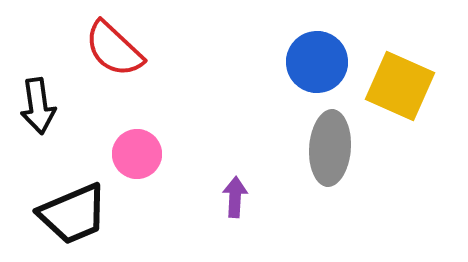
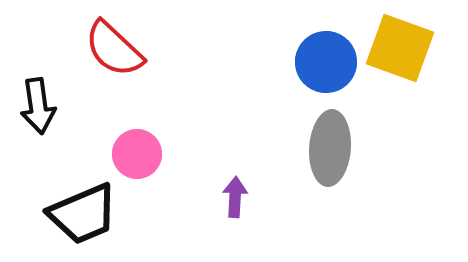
blue circle: moved 9 px right
yellow square: moved 38 px up; rotated 4 degrees counterclockwise
black trapezoid: moved 10 px right
